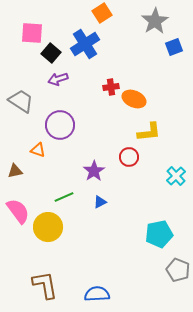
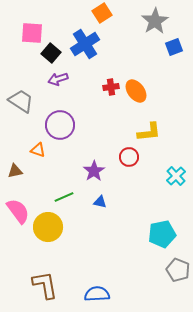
orange ellipse: moved 2 px right, 8 px up; rotated 30 degrees clockwise
blue triangle: rotated 40 degrees clockwise
cyan pentagon: moved 3 px right
